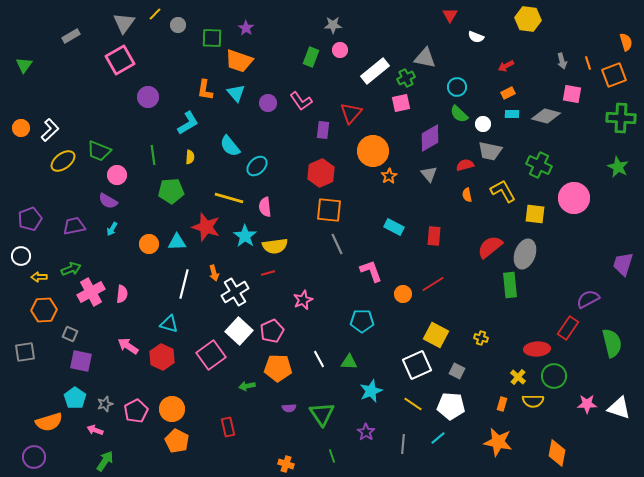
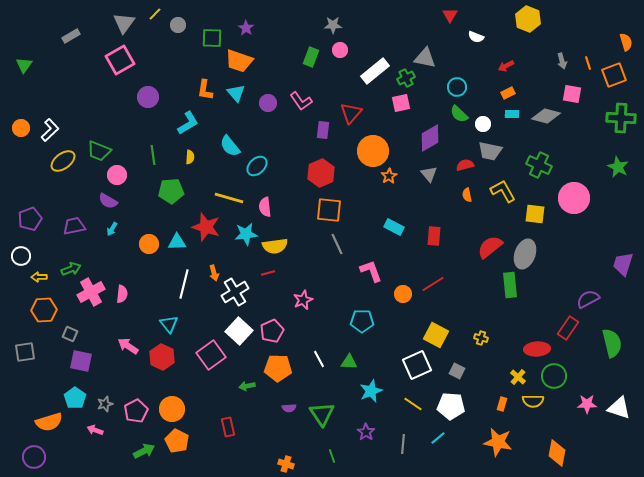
yellow hexagon at (528, 19): rotated 15 degrees clockwise
cyan star at (245, 236): moved 1 px right, 2 px up; rotated 30 degrees clockwise
cyan triangle at (169, 324): rotated 36 degrees clockwise
green arrow at (105, 461): moved 39 px right, 10 px up; rotated 30 degrees clockwise
